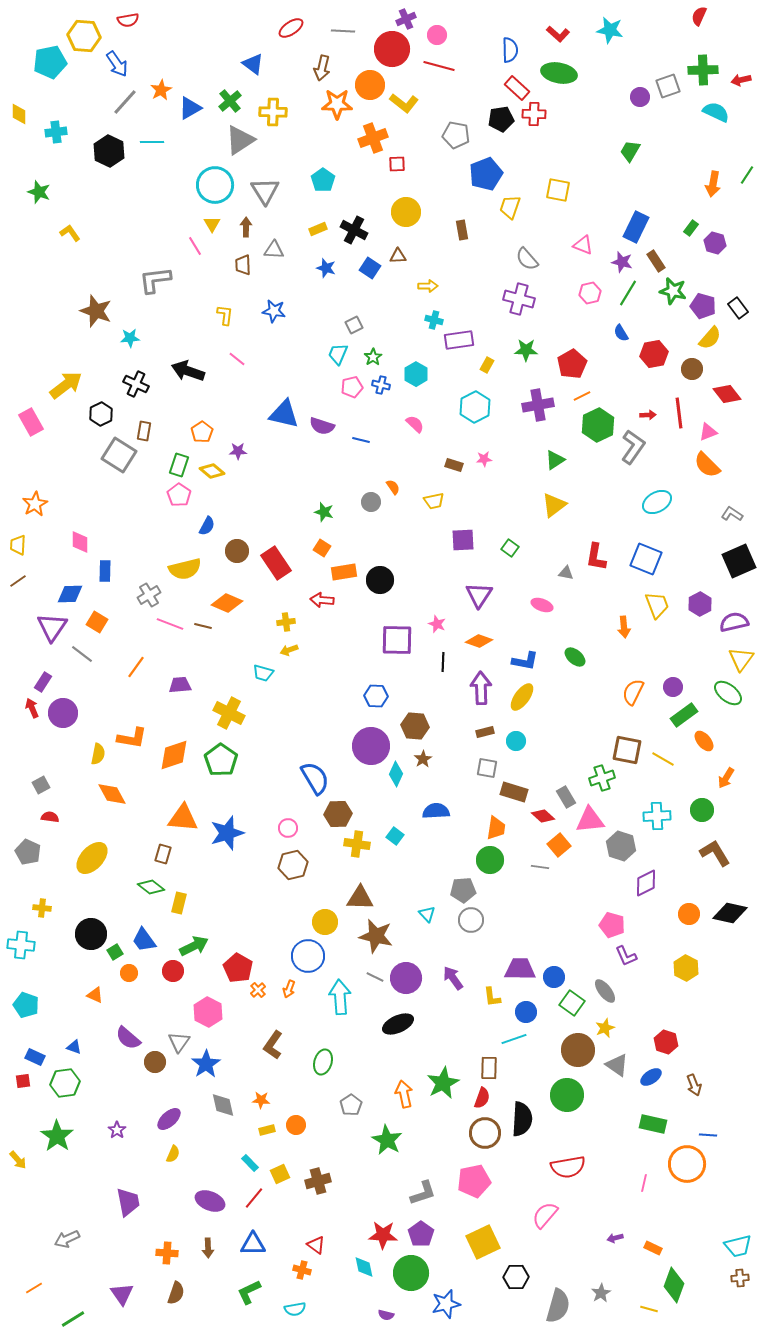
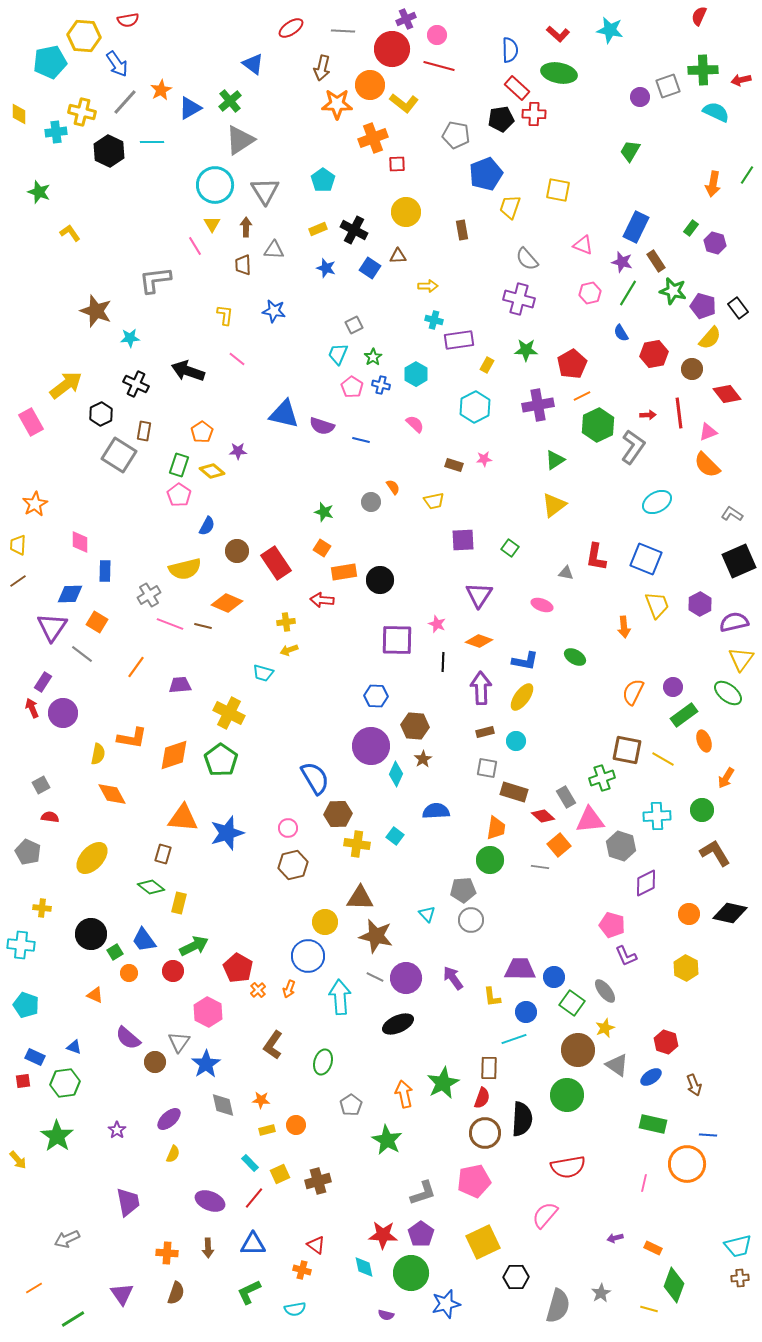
yellow cross at (273, 112): moved 191 px left; rotated 12 degrees clockwise
pink pentagon at (352, 387): rotated 25 degrees counterclockwise
green ellipse at (575, 657): rotated 10 degrees counterclockwise
orange ellipse at (704, 741): rotated 20 degrees clockwise
